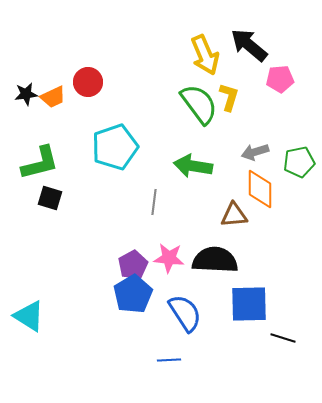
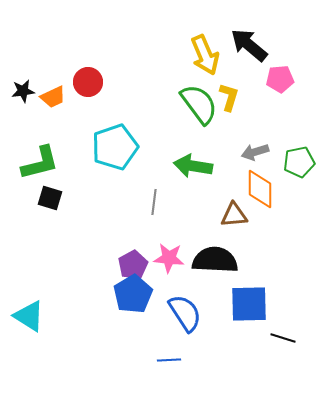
black star: moved 3 px left, 3 px up
